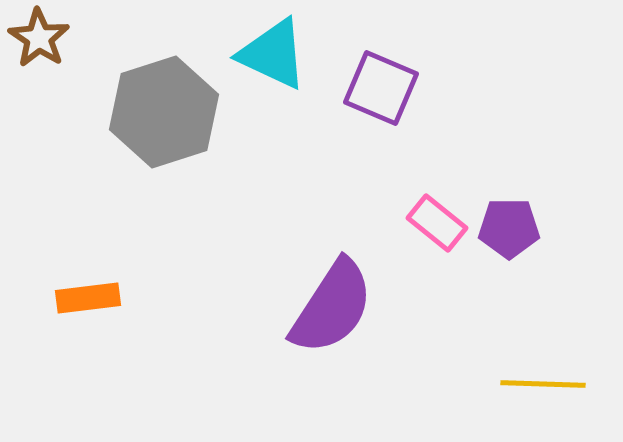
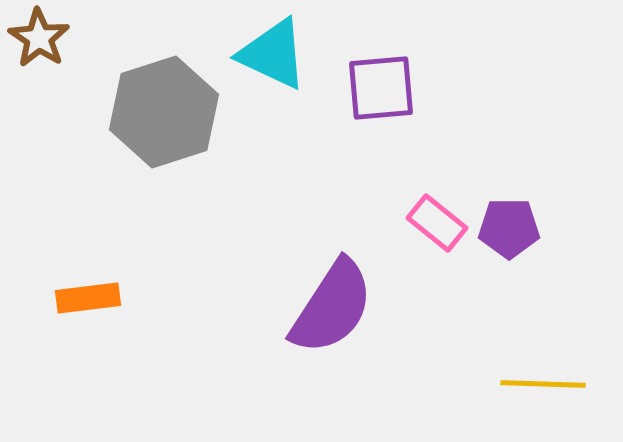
purple square: rotated 28 degrees counterclockwise
